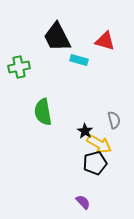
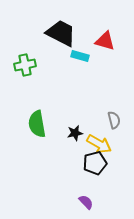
black trapezoid: moved 4 px right, 4 px up; rotated 144 degrees clockwise
cyan rectangle: moved 1 px right, 4 px up
green cross: moved 6 px right, 2 px up
green semicircle: moved 6 px left, 12 px down
black star: moved 10 px left, 2 px down; rotated 28 degrees clockwise
purple semicircle: moved 3 px right
